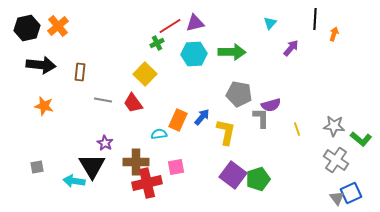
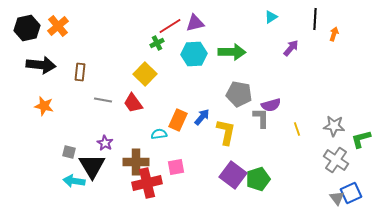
cyan triangle: moved 1 px right, 6 px up; rotated 16 degrees clockwise
green L-shape: rotated 125 degrees clockwise
gray square: moved 32 px right, 15 px up; rotated 24 degrees clockwise
